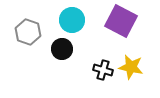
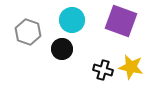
purple square: rotated 8 degrees counterclockwise
